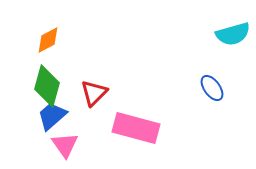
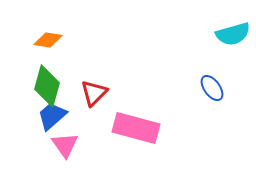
orange diamond: rotated 36 degrees clockwise
